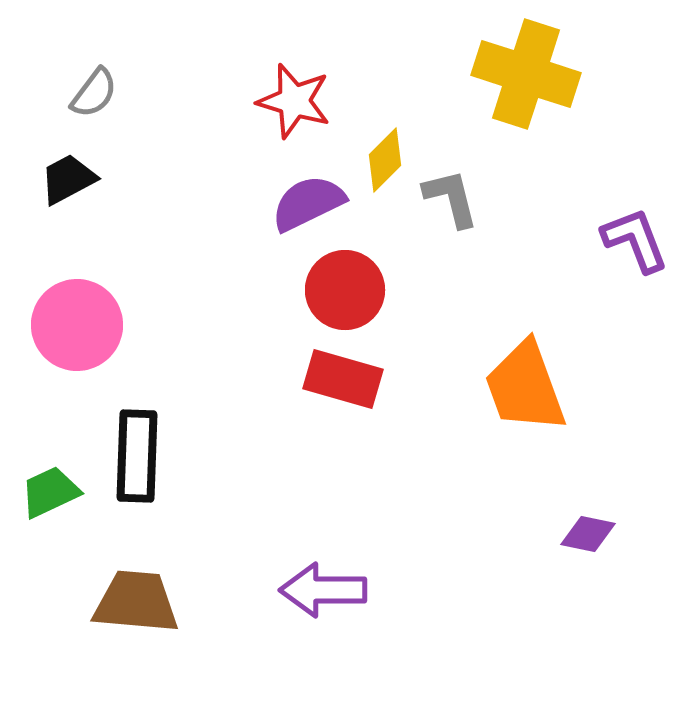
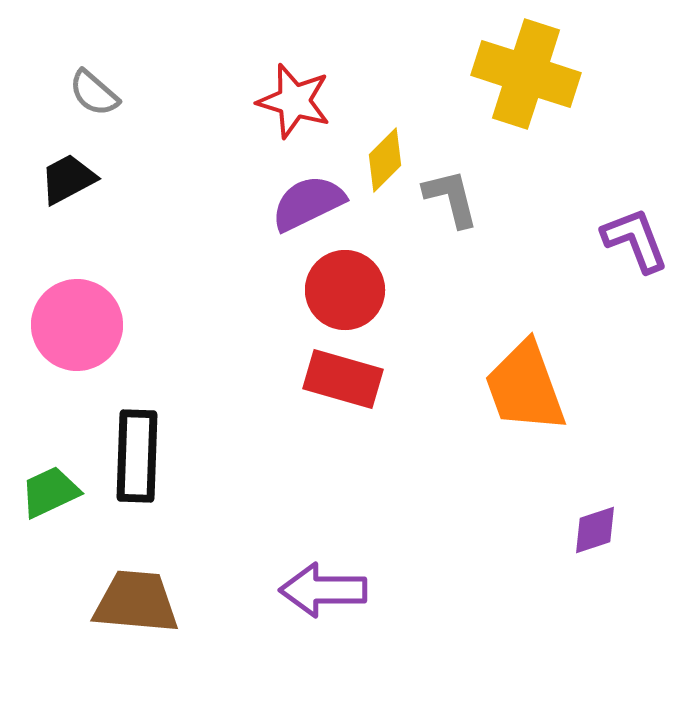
gray semicircle: rotated 94 degrees clockwise
purple diamond: moved 7 px right, 4 px up; rotated 30 degrees counterclockwise
